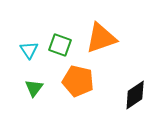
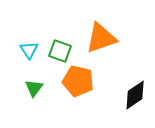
green square: moved 6 px down
